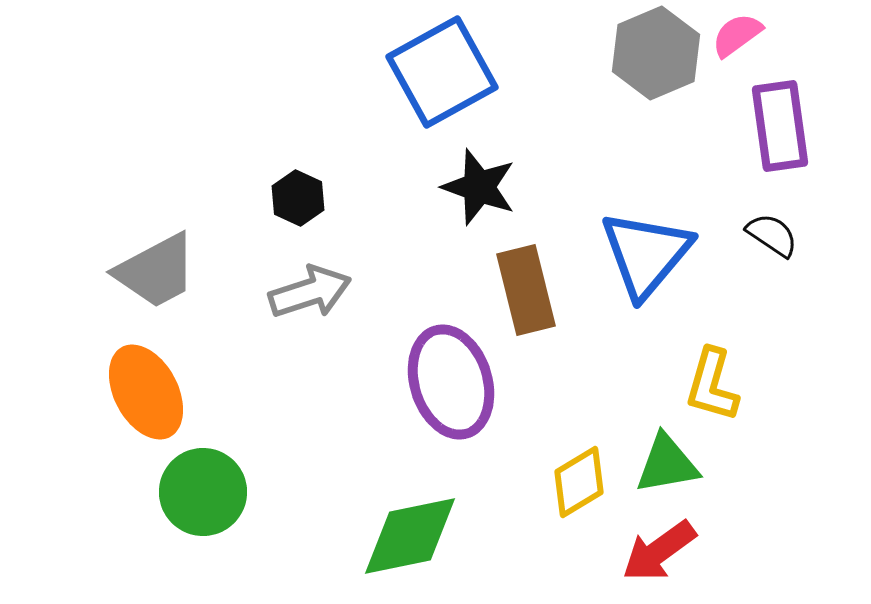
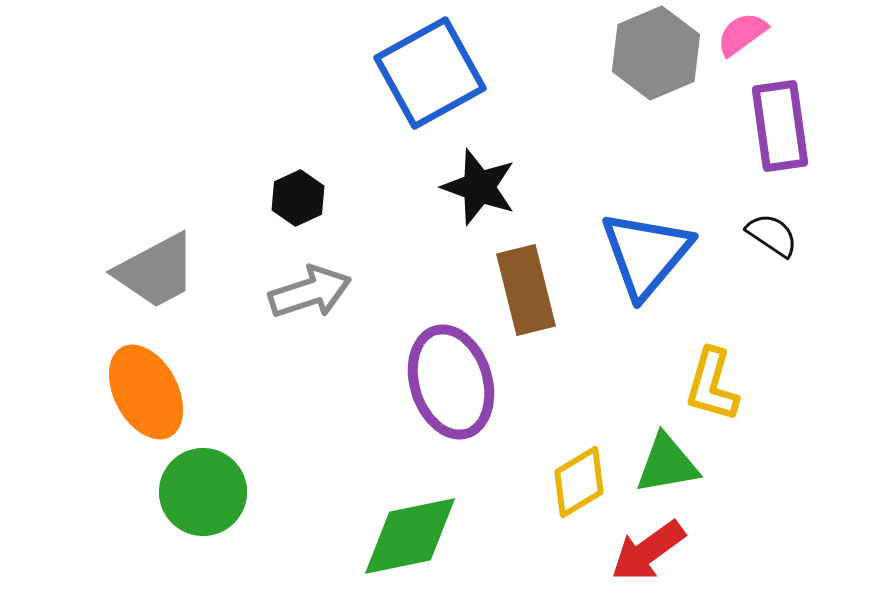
pink semicircle: moved 5 px right, 1 px up
blue square: moved 12 px left, 1 px down
black hexagon: rotated 10 degrees clockwise
red arrow: moved 11 px left
